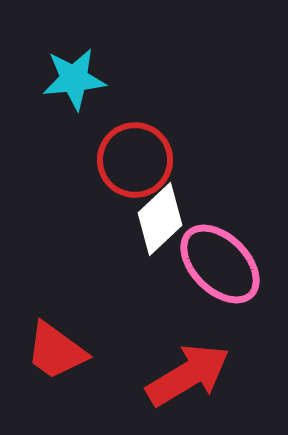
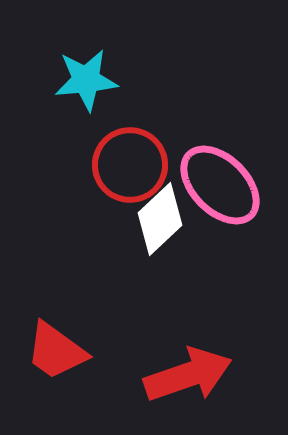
cyan star: moved 12 px right, 1 px down
red circle: moved 5 px left, 5 px down
pink ellipse: moved 79 px up
red arrow: rotated 12 degrees clockwise
